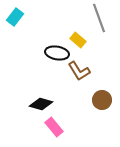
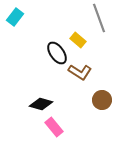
black ellipse: rotated 45 degrees clockwise
brown L-shape: moved 1 px right, 1 px down; rotated 25 degrees counterclockwise
